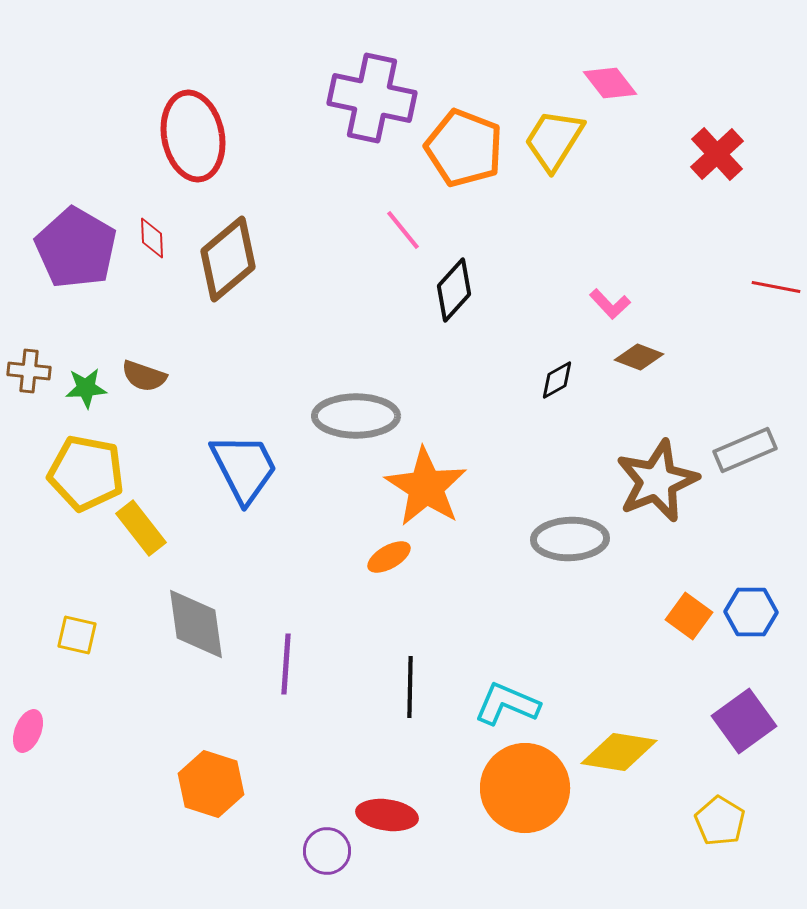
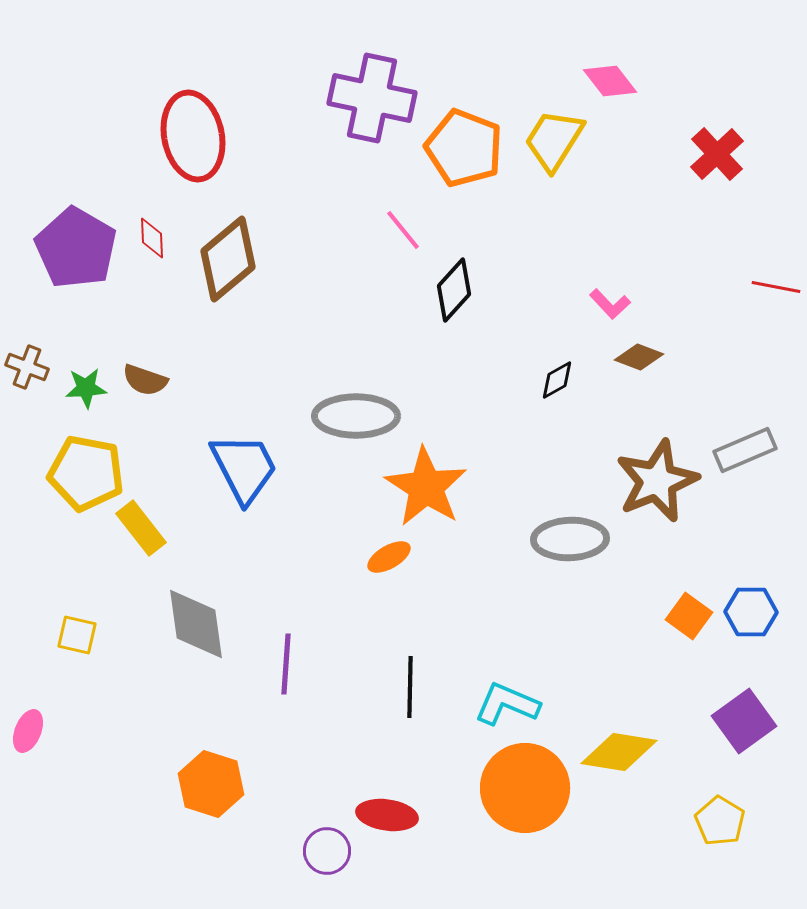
pink diamond at (610, 83): moved 2 px up
brown cross at (29, 371): moved 2 px left, 4 px up; rotated 15 degrees clockwise
brown semicircle at (144, 376): moved 1 px right, 4 px down
